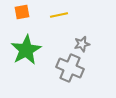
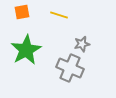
yellow line: rotated 30 degrees clockwise
